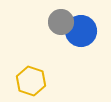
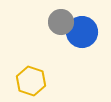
blue circle: moved 1 px right, 1 px down
